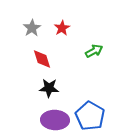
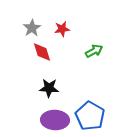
red star: moved 1 px down; rotated 21 degrees clockwise
red diamond: moved 7 px up
